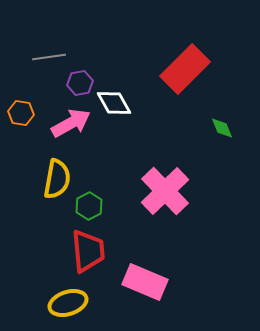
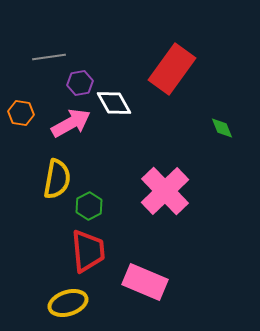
red rectangle: moved 13 px left; rotated 9 degrees counterclockwise
